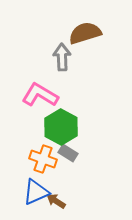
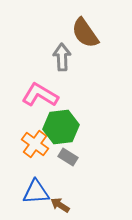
brown semicircle: rotated 108 degrees counterclockwise
green hexagon: rotated 24 degrees clockwise
gray rectangle: moved 4 px down
orange cross: moved 8 px left, 15 px up; rotated 16 degrees clockwise
blue triangle: rotated 20 degrees clockwise
brown arrow: moved 4 px right, 4 px down
